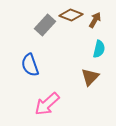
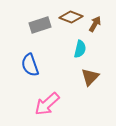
brown diamond: moved 2 px down
brown arrow: moved 4 px down
gray rectangle: moved 5 px left; rotated 30 degrees clockwise
cyan semicircle: moved 19 px left
